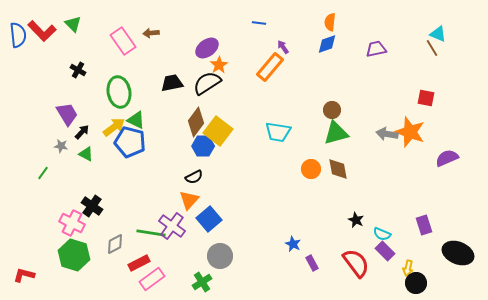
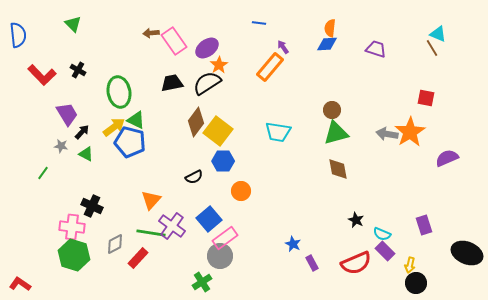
orange semicircle at (330, 22): moved 6 px down
red L-shape at (42, 31): moved 44 px down
pink rectangle at (123, 41): moved 51 px right
blue diamond at (327, 44): rotated 15 degrees clockwise
purple trapezoid at (376, 49): rotated 30 degrees clockwise
orange star at (410, 132): rotated 20 degrees clockwise
blue hexagon at (203, 146): moved 20 px right, 15 px down
orange circle at (311, 169): moved 70 px left, 22 px down
orange triangle at (189, 200): moved 38 px left
black cross at (92, 206): rotated 10 degrees counterclockwise
pink cross at (72, 223): moved 4 px down; rotated 20 degrees counterclockwise
black ellipse at (458, 253): moved 9 px right
red rectangle at (139, 263): moved 1 px left, 5 px up; rotated 20 degrees counterclockwise
red semicircle at (356, 263): rotated 104 degrees clockwise
yellow arrow at (408, 268): moved 2 px right, 3 px up
red L-shape at (24, 275): moved 4 px left, 9 px down; rotated 20 degrees clockwise
pink rectangle at (152, 279): moved 73 px right, 41 px up
